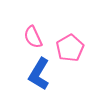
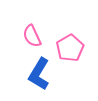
pink semicircle: moved 1 px left, 1 px up
